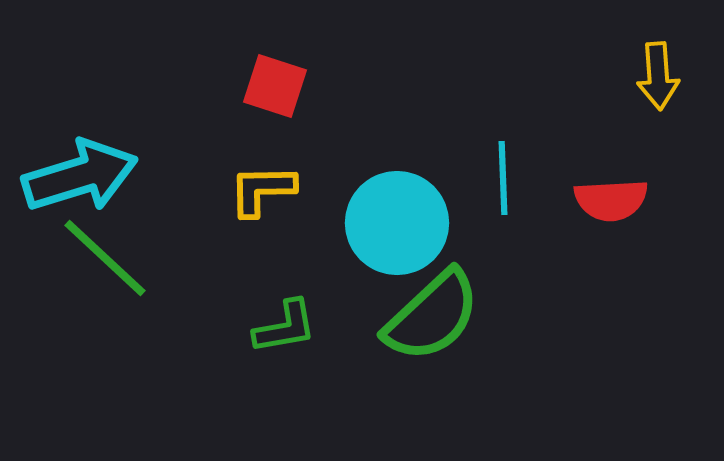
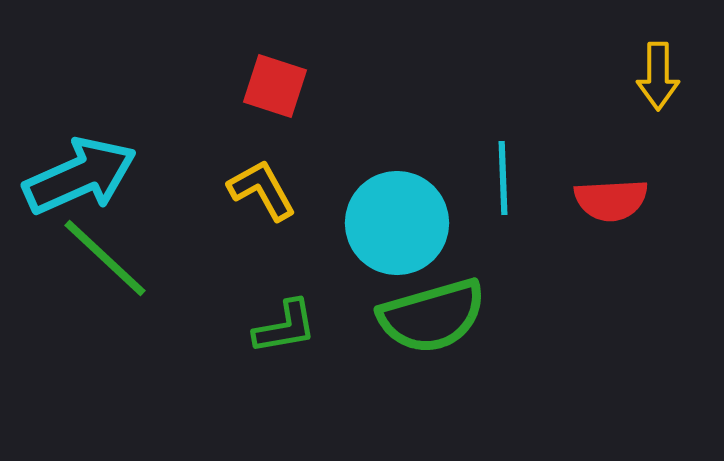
yellow arrow: rotated 4 degrees clockwise
cyan arrow: rotated 7 degrees counterclockwise
yellow L-shape: rotated 62 degrees clockwise
green semicircle: rotated 27 degrees clockwise
